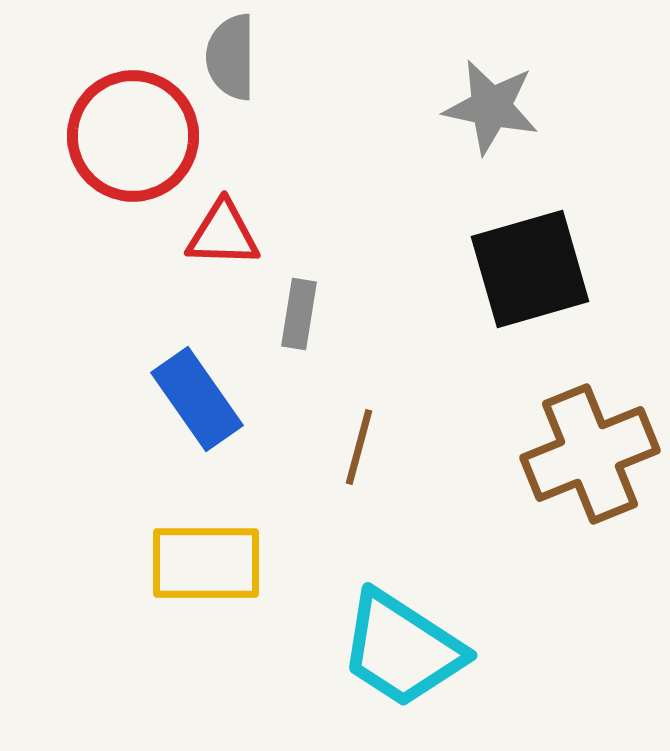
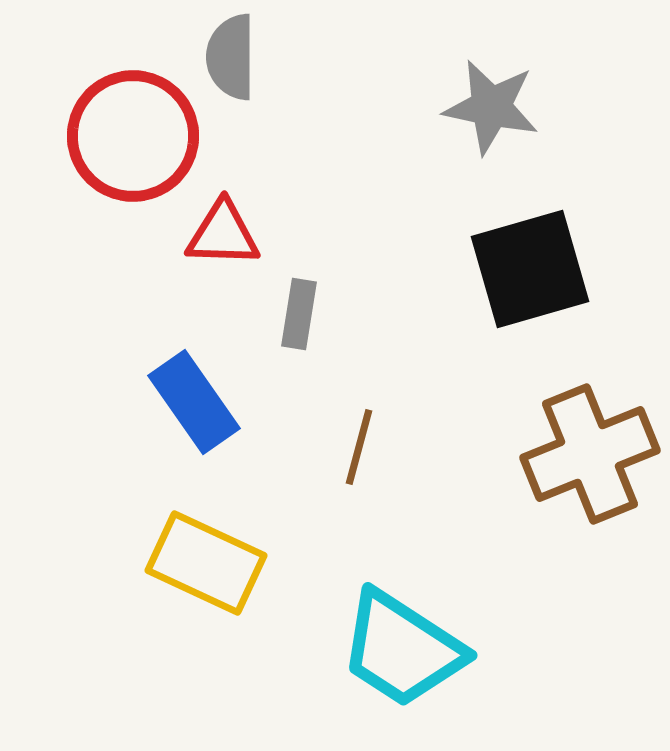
blue rectangle: moved 3 px left, 3 px down
yellow rectangle: rotated 25 degrees clockwise
